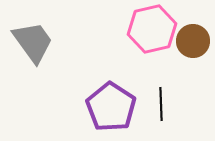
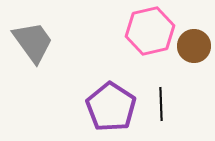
pink hexagon: moved 2 px left, 2 px down
brown circle: moved 1 px right, 5 px down
